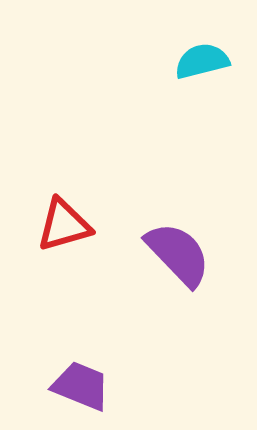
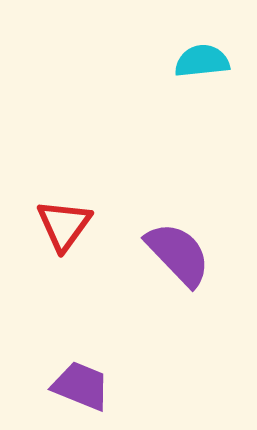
cyan semicircle: rotated 8 degrees clockwise
red triangle: rotated 38 degrees counterclockwise
